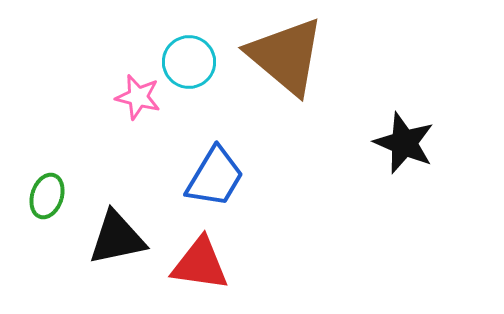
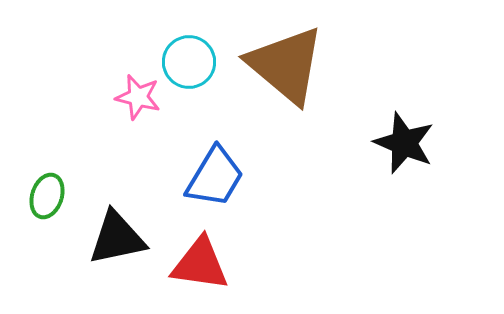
brown triangle: moved 9 px down
